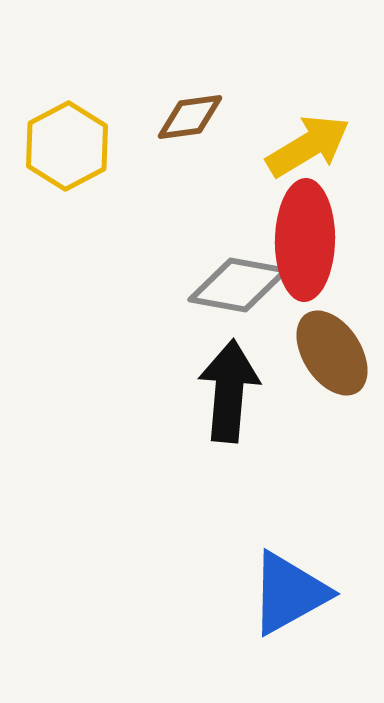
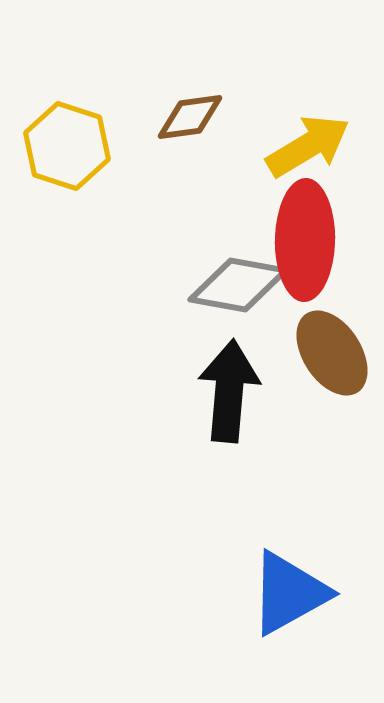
yellow hexagon: rotated 14 degrees counterclockwise
